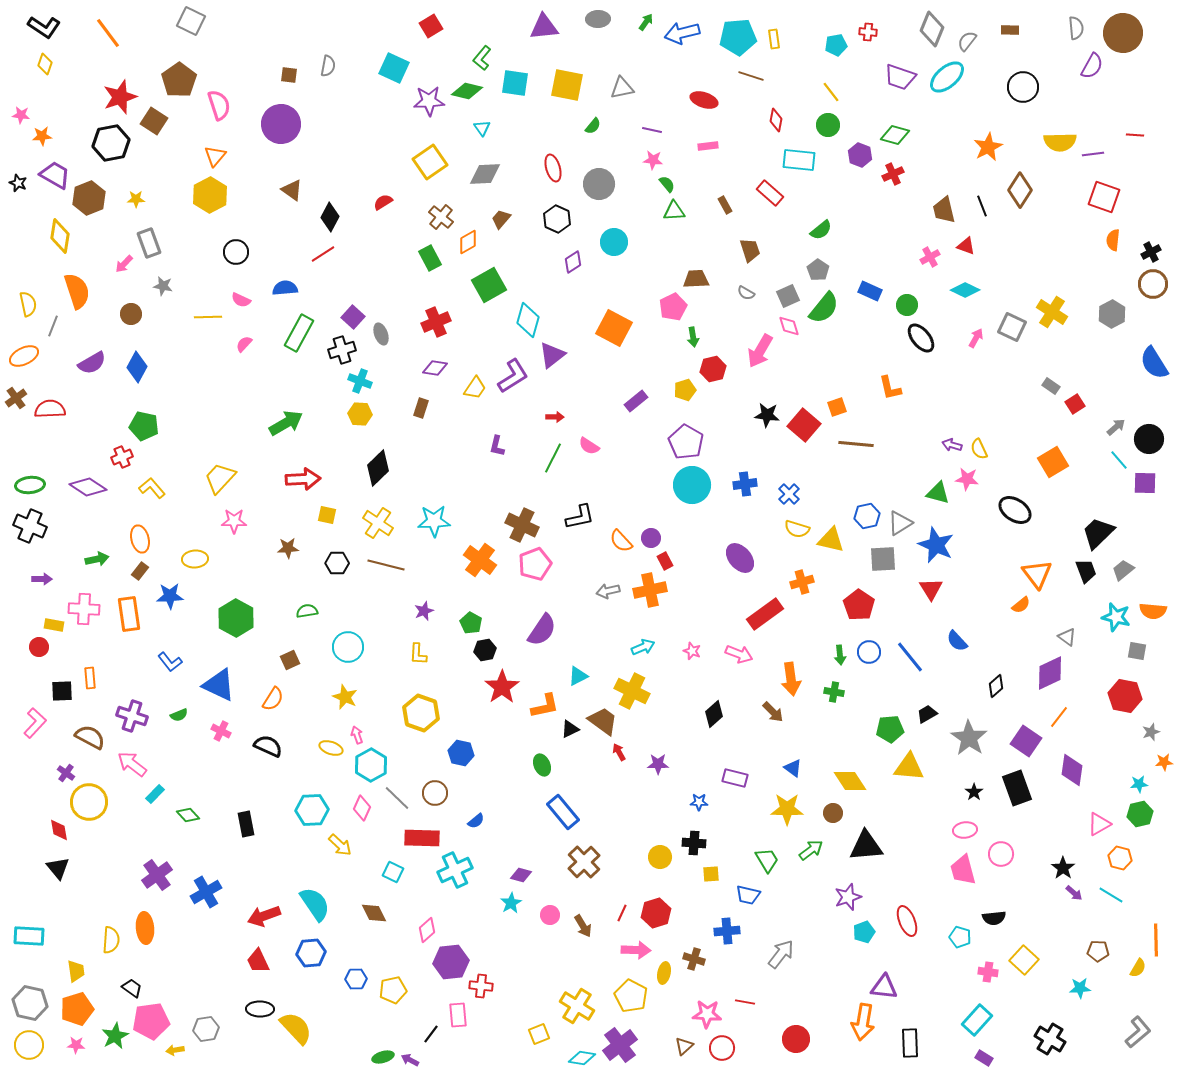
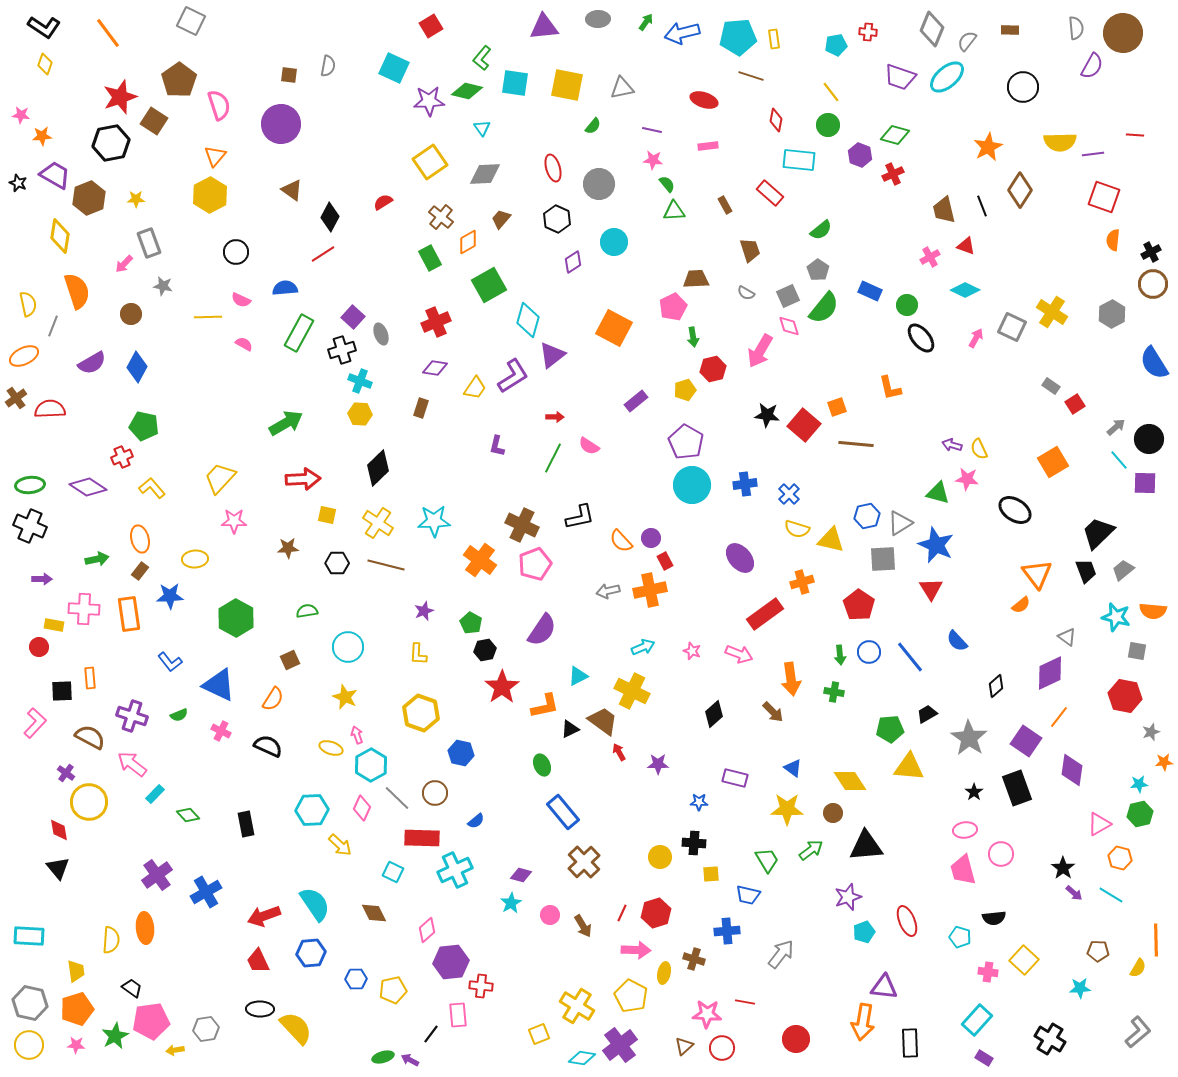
pink semicircle at (244, 344): rotated 78 degrees clockwise
